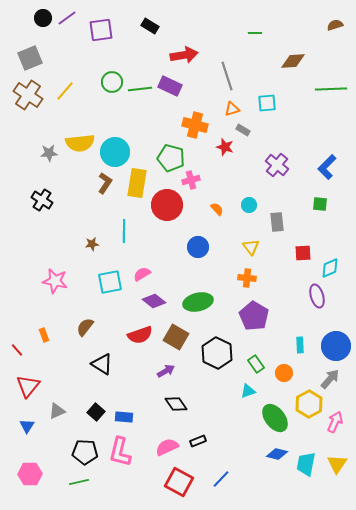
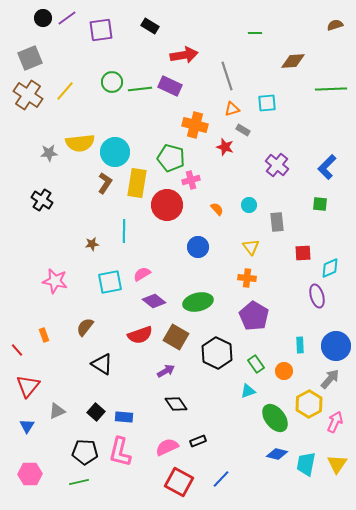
orange circle at (284, 373): moved 2 px up
